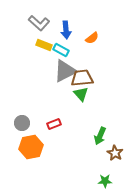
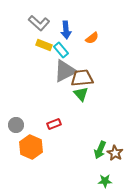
cyan rectangle: rotated 21 degrees clockwise
gray circle: moved 6 px left, 2 px down
green arrow: moved 14 px down
orange hexagon: rotated 25 degrees counterclockwise
